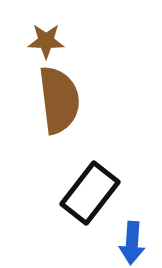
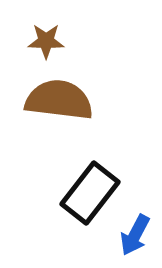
brown semicircle: rotated 76 degrees counterclockwise
blue arrow: moved 3 px right, 8 px up; rotated 24 degrees clockwise
